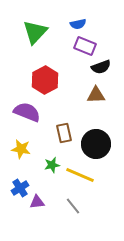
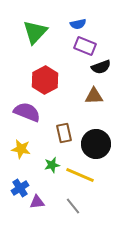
brown triangle: moved 2 px left, 1 px down
